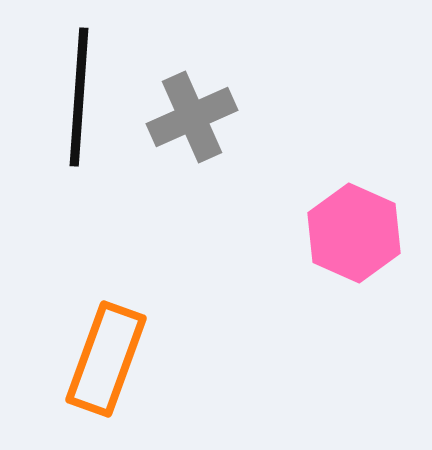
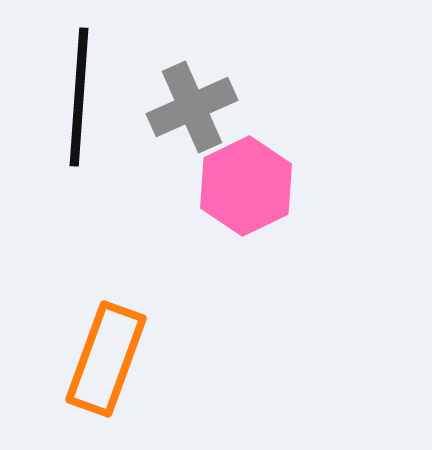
gray cross: moved 10 px up
pink hexagon: moved 108 px left, 47 px up; rotated 10 degrees clockwise
